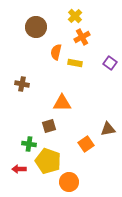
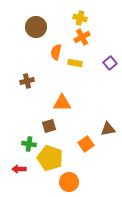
yellow cross: moved 5 px right, 2 px down; rotated 32 degrees counterclockwise
purple square: rotated 16 degrees clockwise
brown cross: moved 5 px right, 3 px up; rotated 24 degrees counterclockwise
yellow pentagon: moved 2 px right, 3 px up
